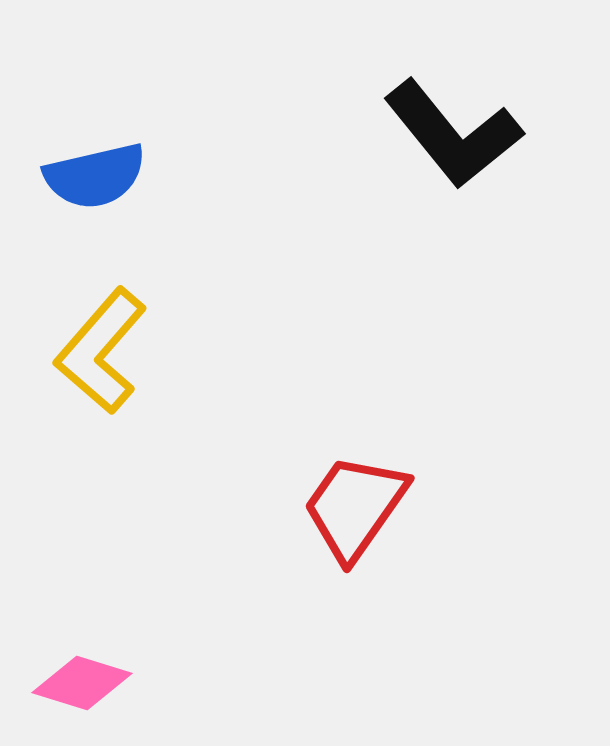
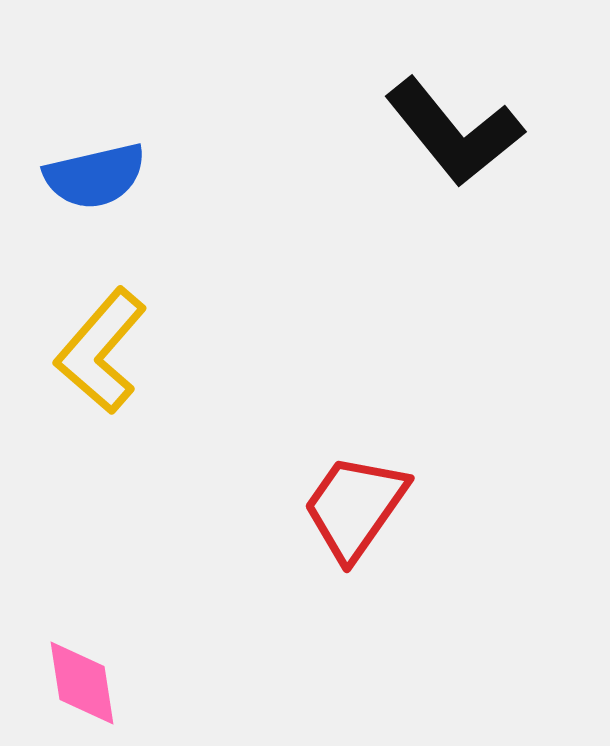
black L-shape: moved 1 px right, 2 px up
pink diamond: rotated 64 degrees clockwise
